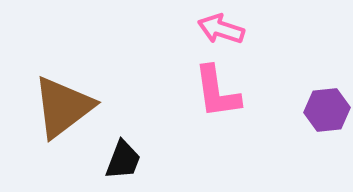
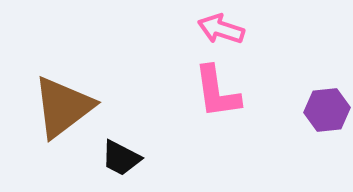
black trapezoid: moved 2 px left, 2 px up; rotated 96 degrees clockwise
